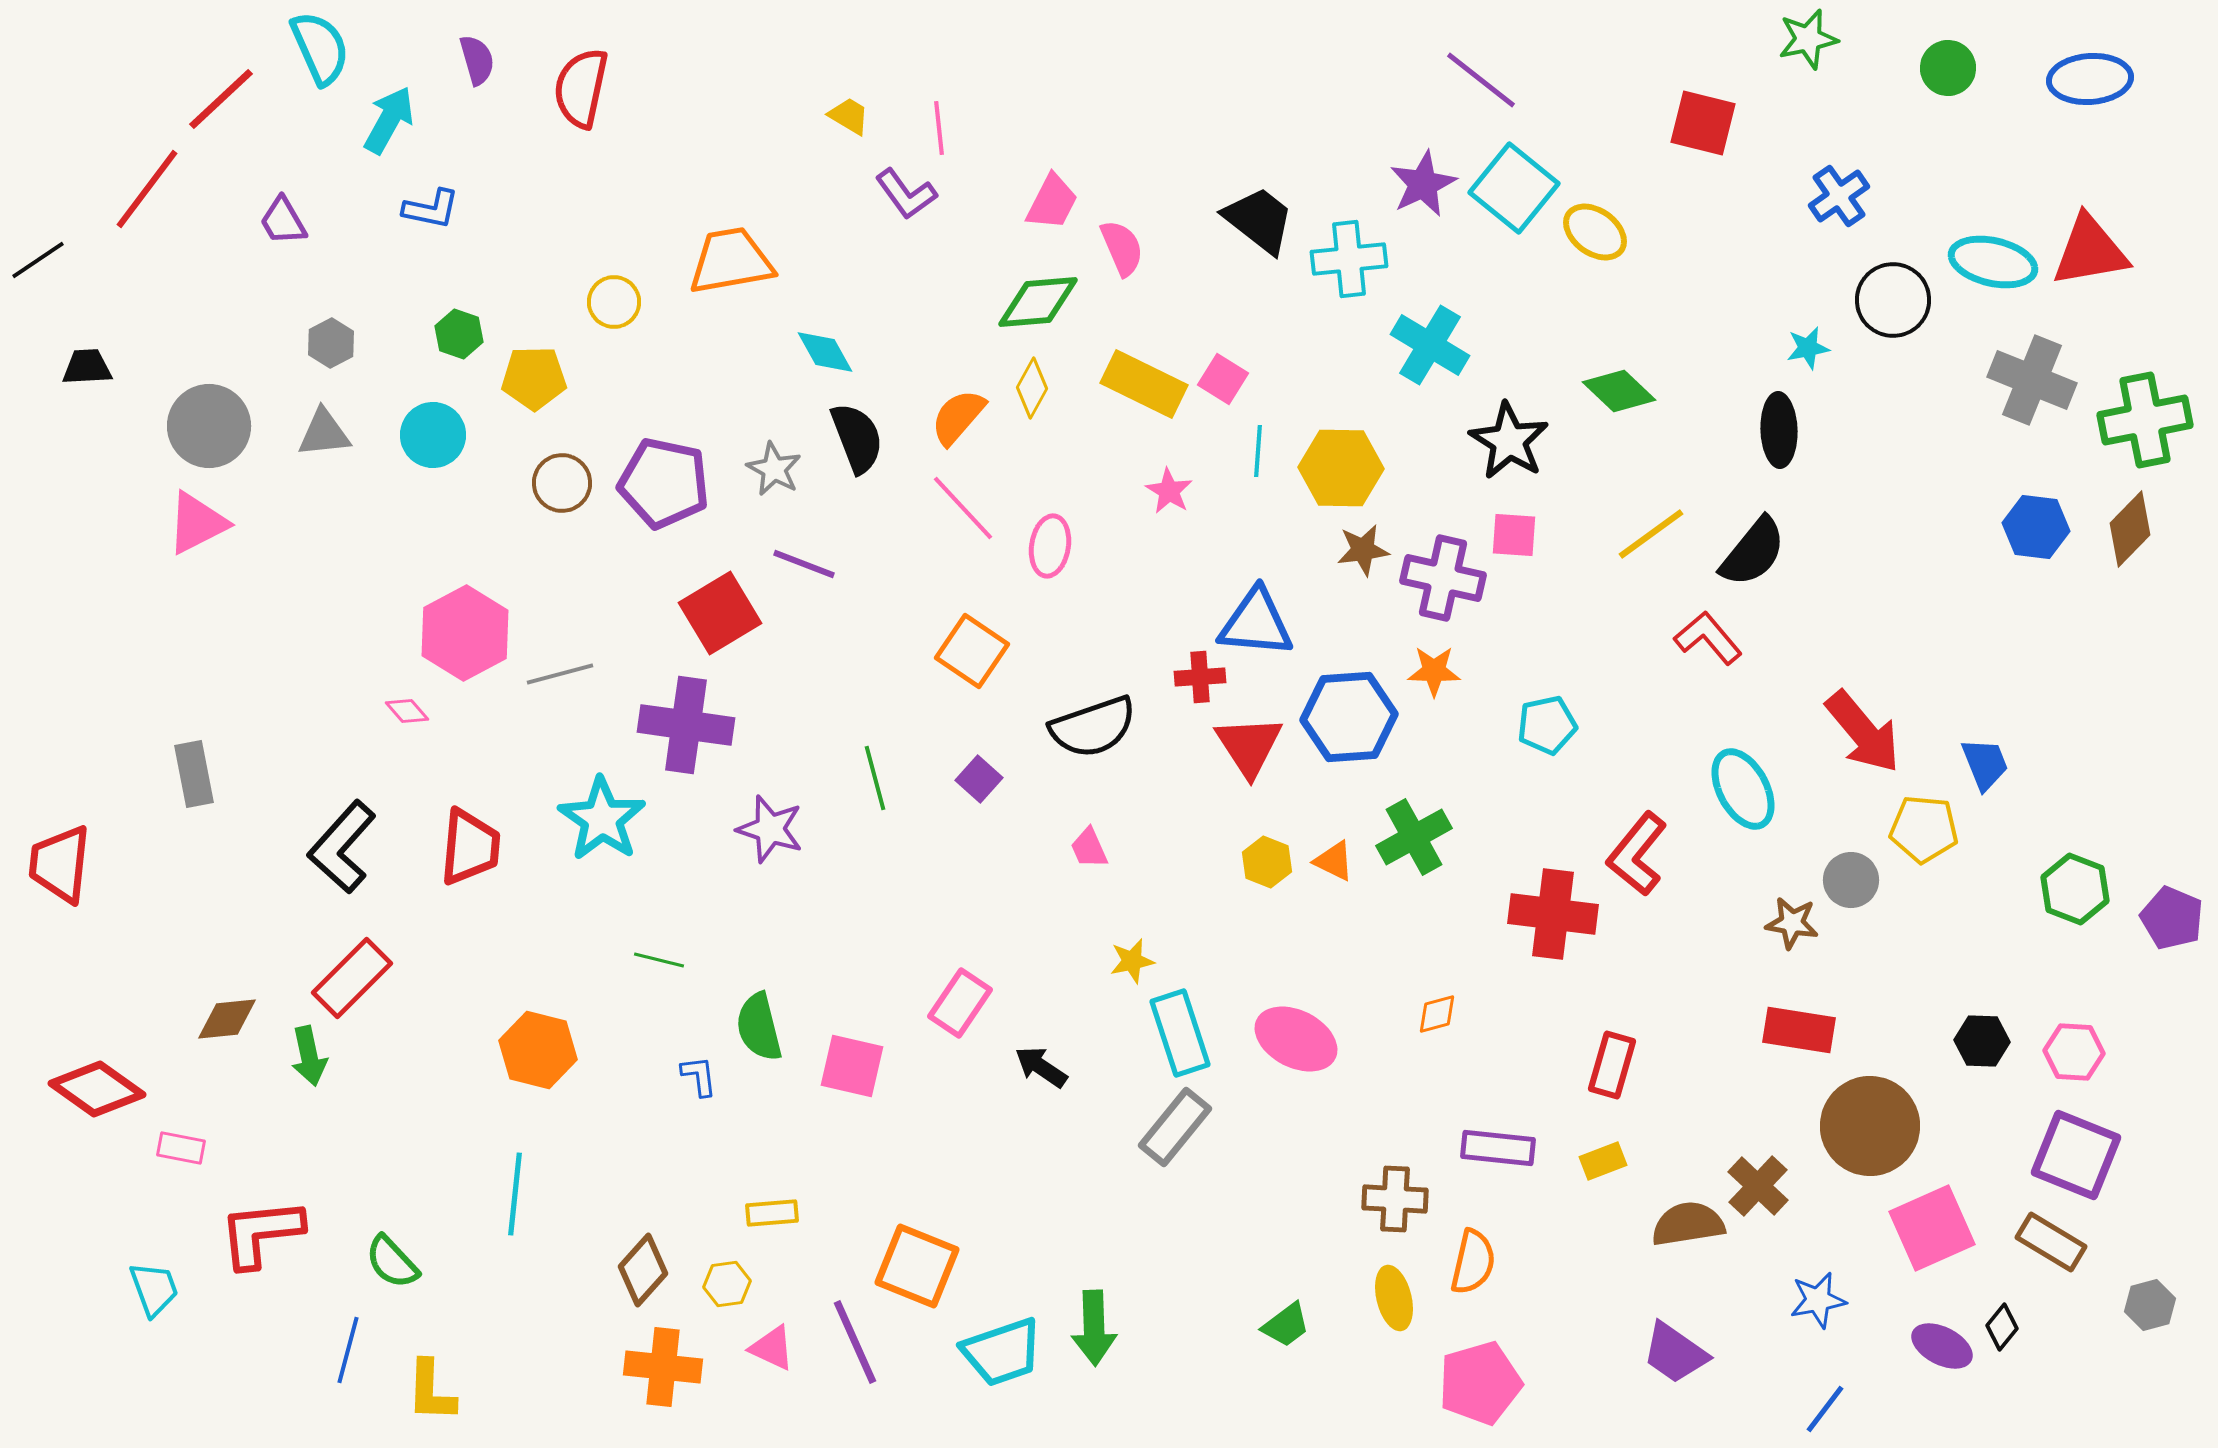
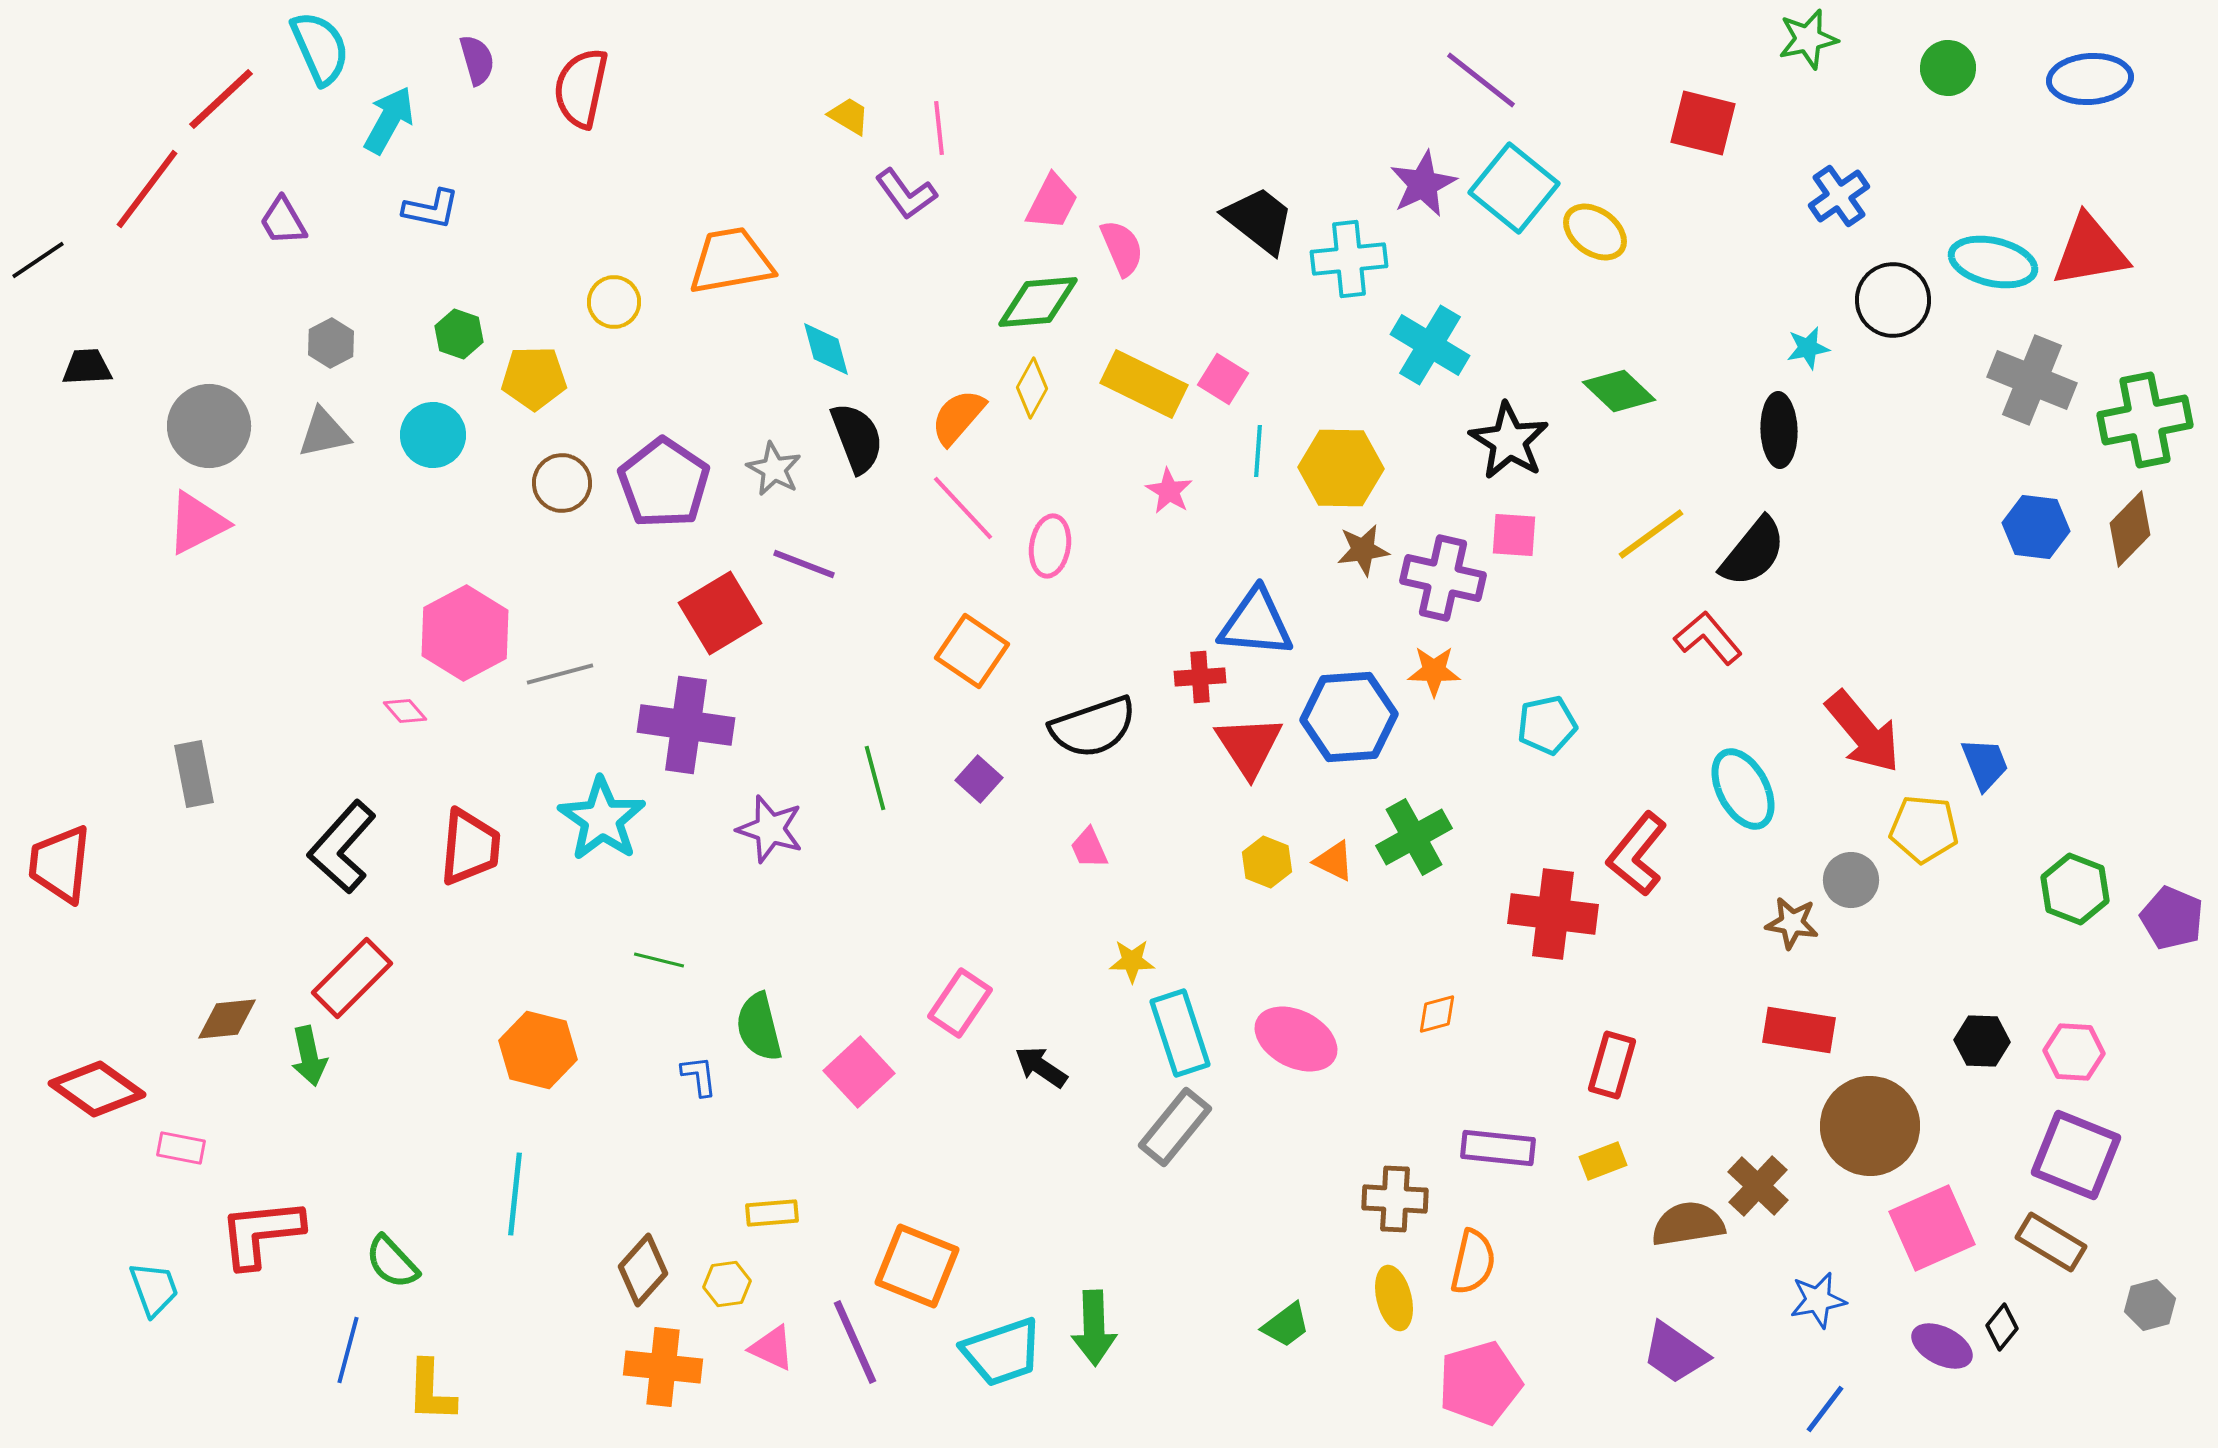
cyan diamond at (825, 352): moved 1 px right, 3 px up; rotated 14 degrees clockwise
gray triangle at (324, 433): rotated 6 degrees counterclockwise
purple pentagon at (664, 483): rotated 22 degrees clockwise
pink diamond at (407, 711): moved 2 px left
yellow star at (1132, 961): rotated 12 degrees clockwise
pink square at (852, 1066): moved 7 px right, 6 px down; rotated 34 degrees clockwise
